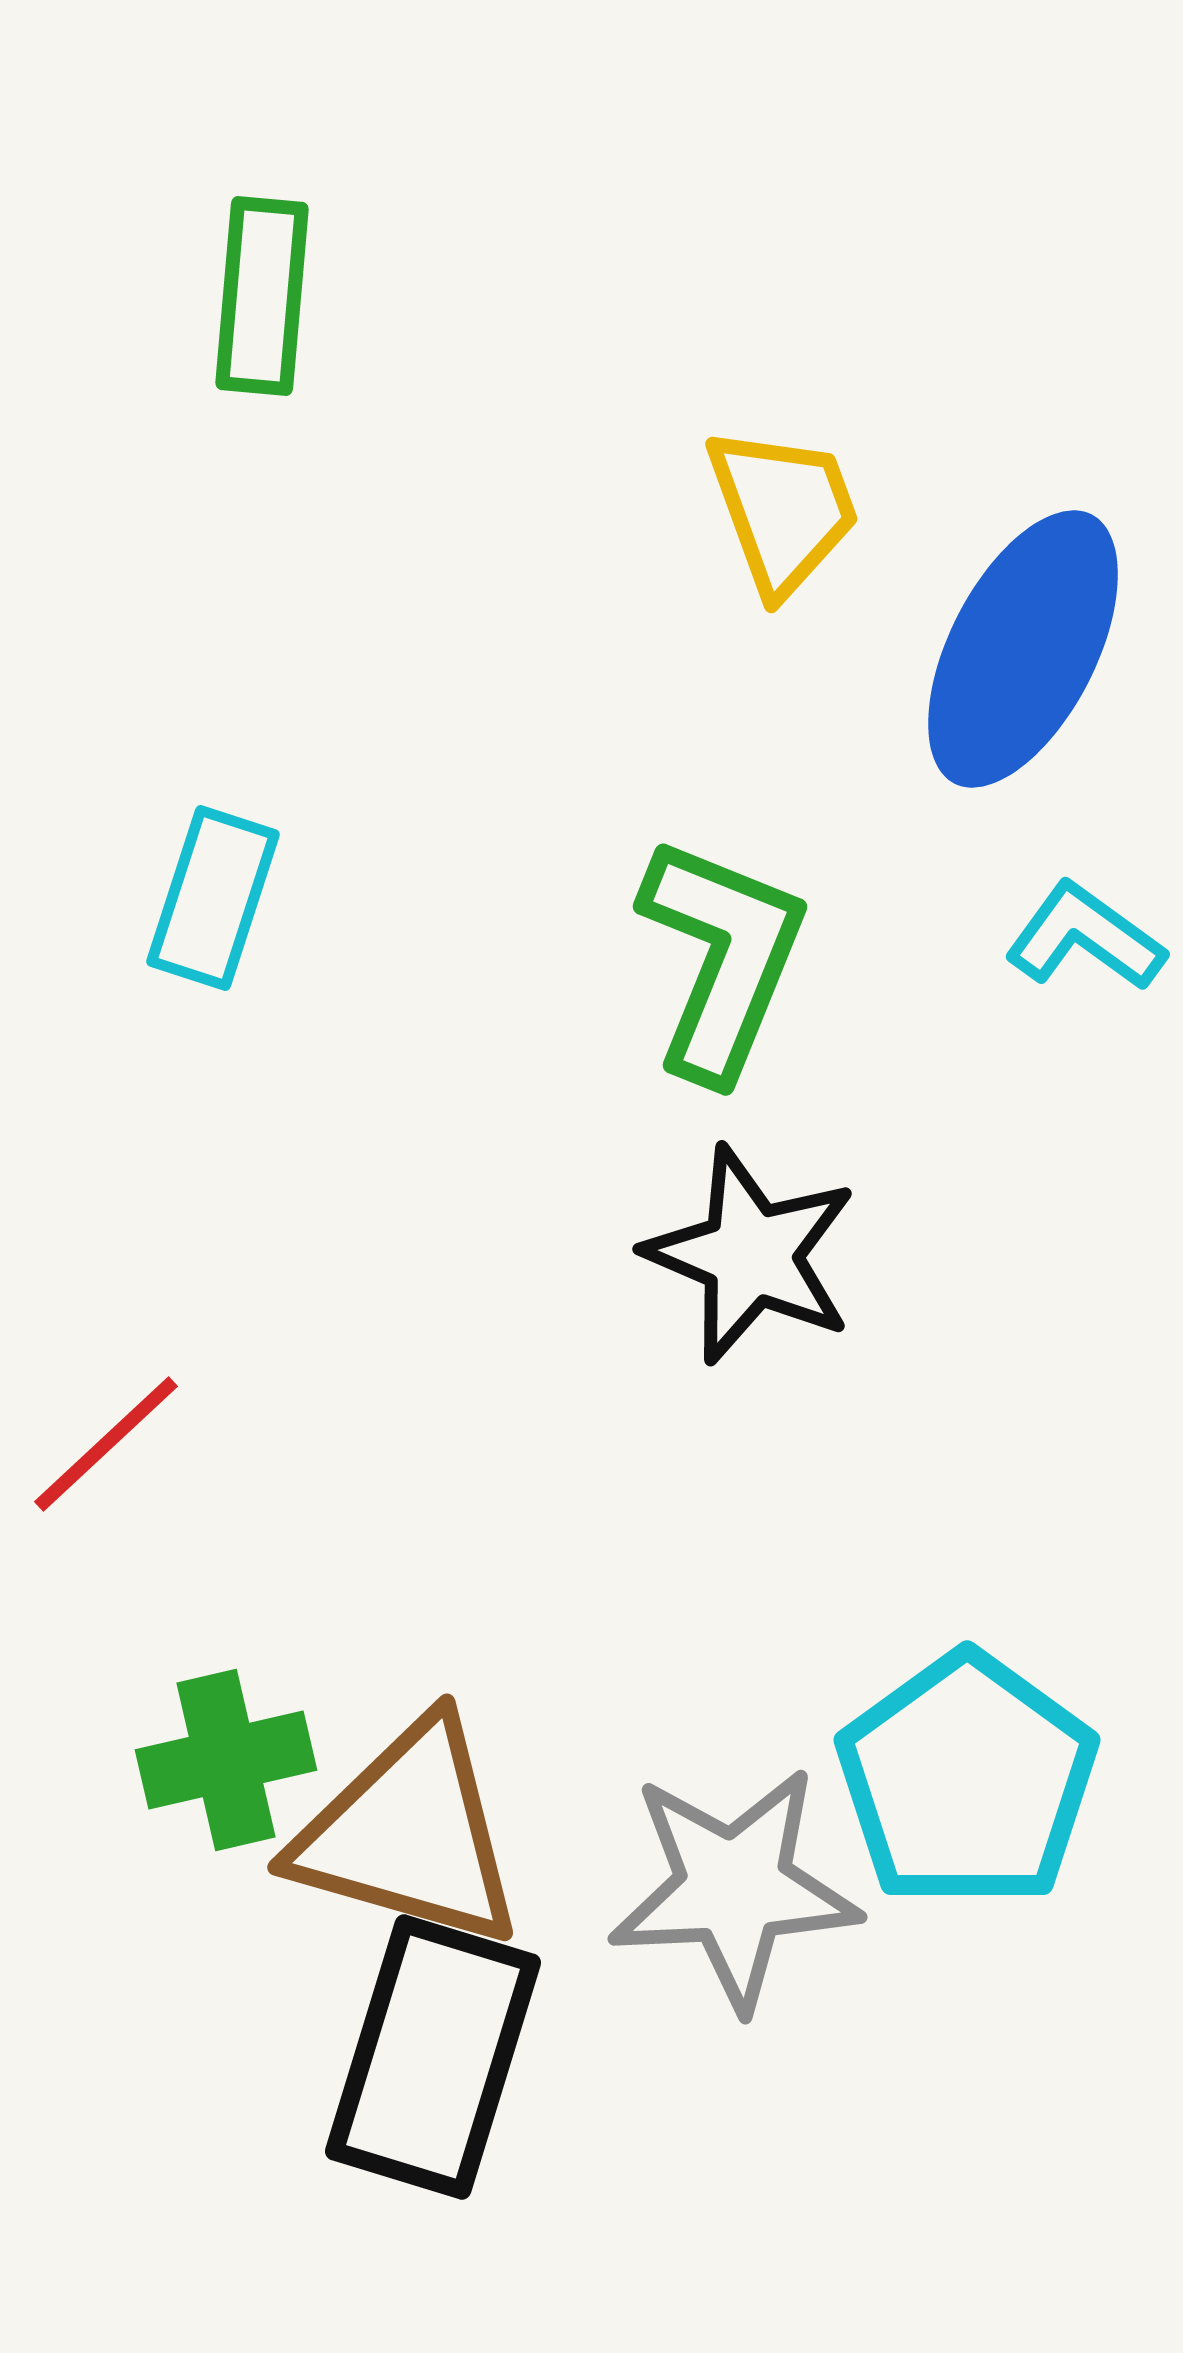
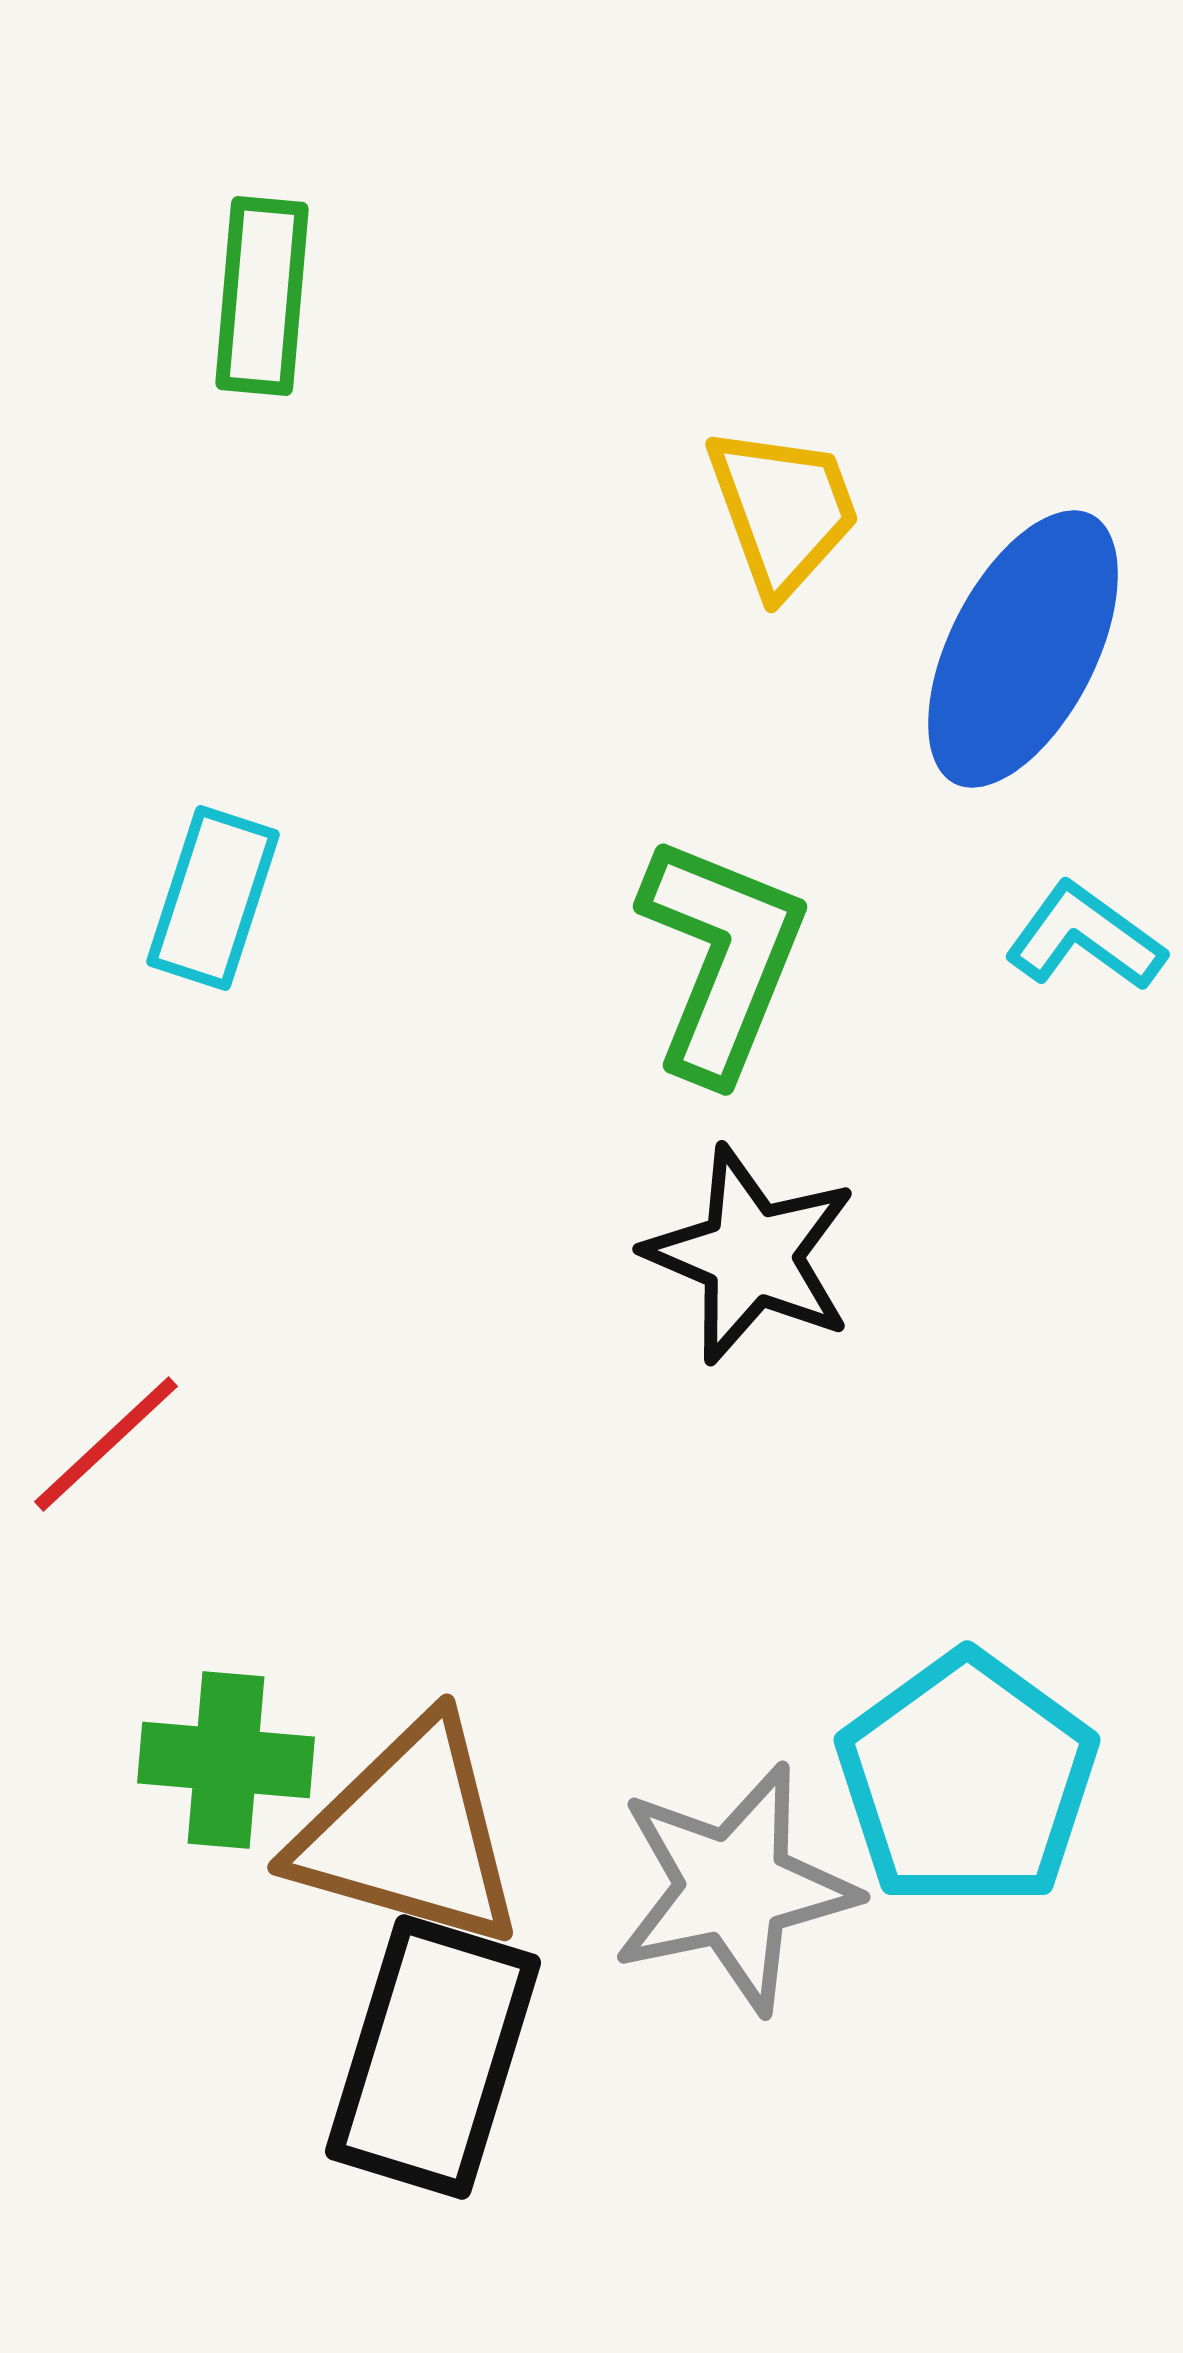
green cross: rotated 18 degrees clockwise
gray star: rotated 9 degrees counterclockwise
